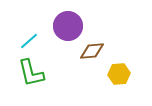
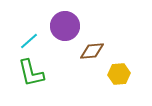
purple circle: moved 3 px left
